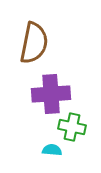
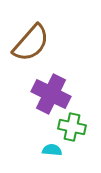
brown semicircle: moved 3 px left; rotated 30 degrees clockwise
purple cross: rotated 30 degrees clockwise
